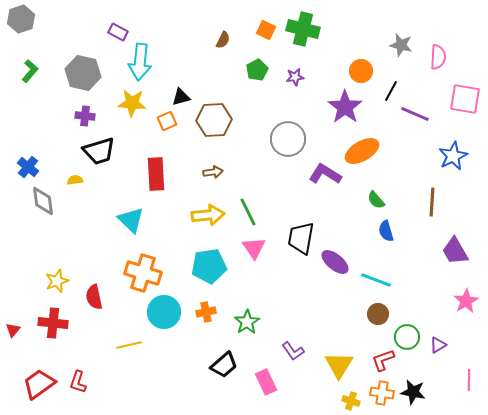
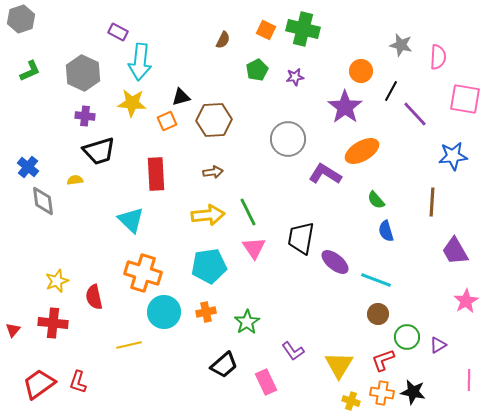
green L-shape at (30, 71): rotated 25 degrees clockwise
gray hexagon at (83, 73): rotated 12 degrees clockwise
purple line at (415, 114): rotated 24 degrees clockwise
blue star at (453, 156): rotated 20 degrees clockwise
